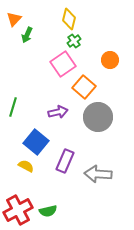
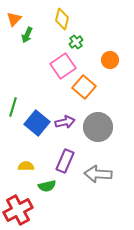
yellow diamond: moved 7 px left
green cross: moved 2 px right, 1 px down
pink square: moved 2 px down
purple arrow: moved 7 px right, 10 px down
gray circle: moved 10 px down
blue square: moved 1 px right, 19 px up
yellow semicircle: rotated 28 degrees counterclockwise
green semicircle: moved 1 px left, 25 px up
